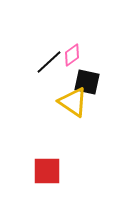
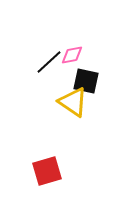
pink diamond: rotated 25 degrees clockwise
black square: moved 1 px left, 1 px up
red square: rotated 16 degrees counterclockwise
